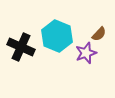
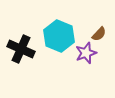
cyan hexagon: moved 2 px right
black cross: moved 2 px down
